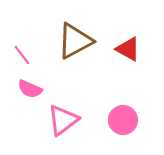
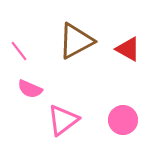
brown triangle: moved 1 px right
pink line: moved 3 px left, 4 px up
